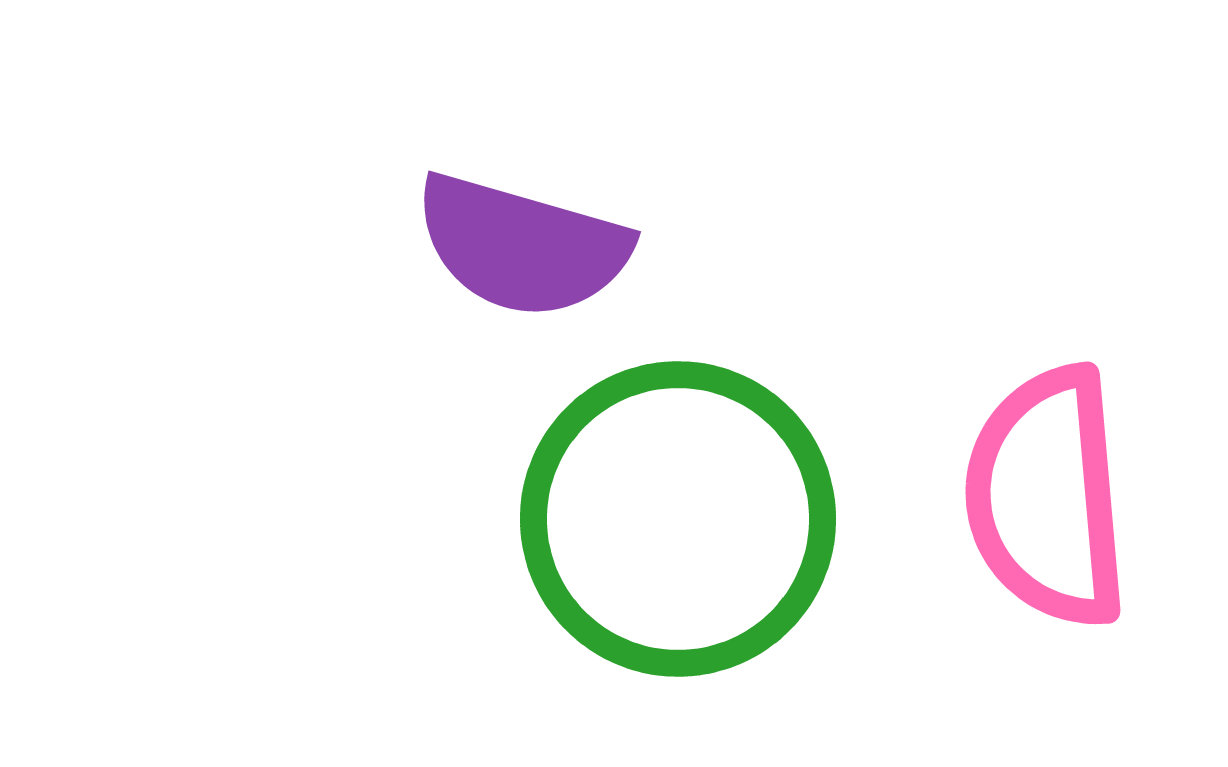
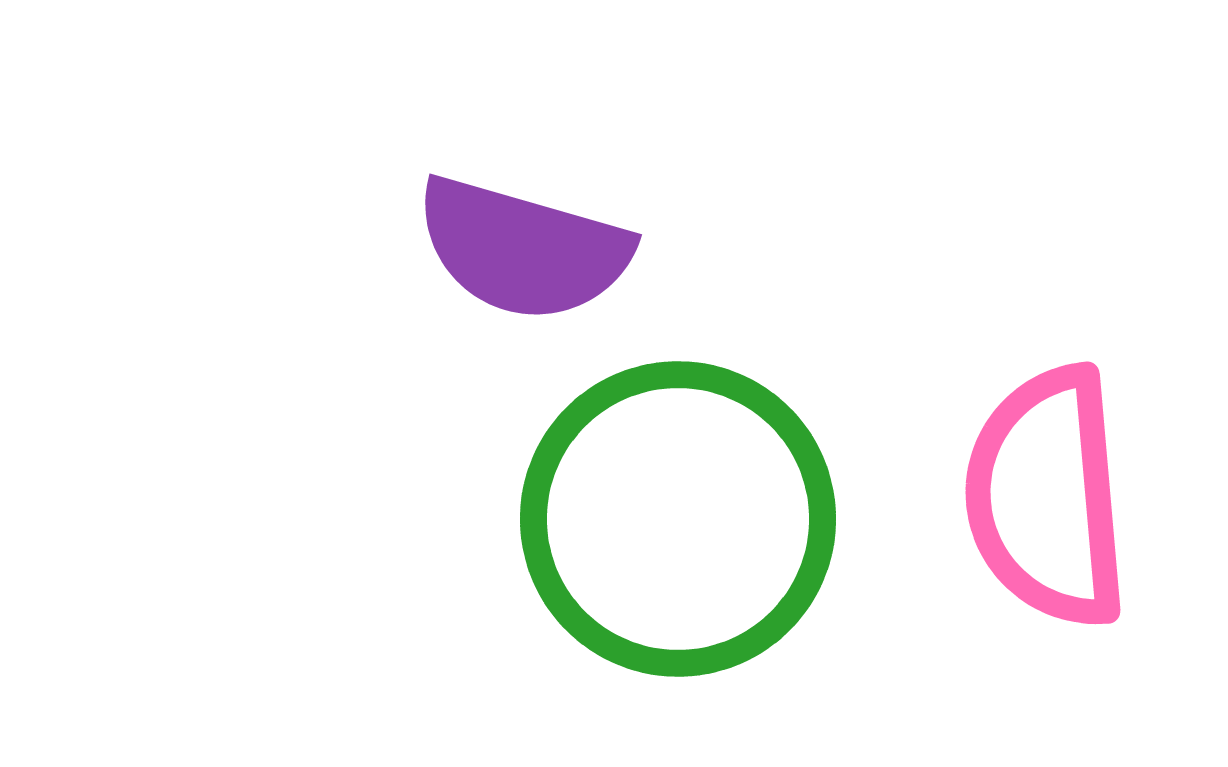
purple semicircle: moved 1 px right, 3 px down
